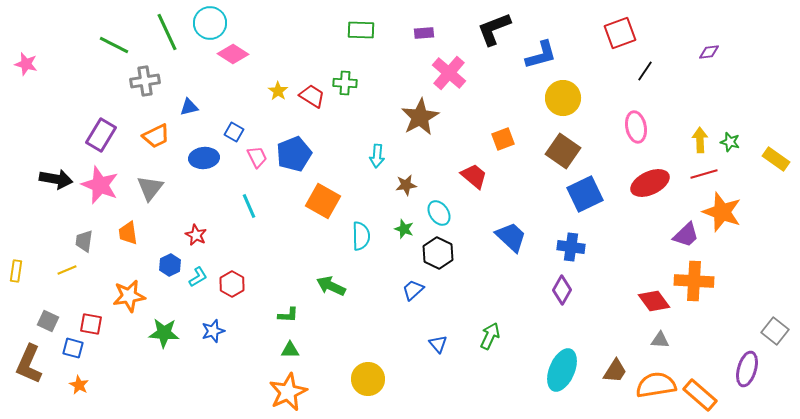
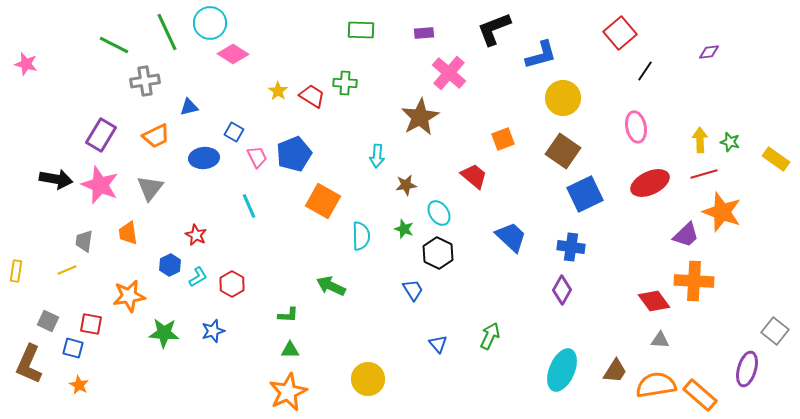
red square at (620, 33): rotated 20 degrees counterclockwise
blue trapezoid at (413, 290): rotated 100 degrees clockwise
